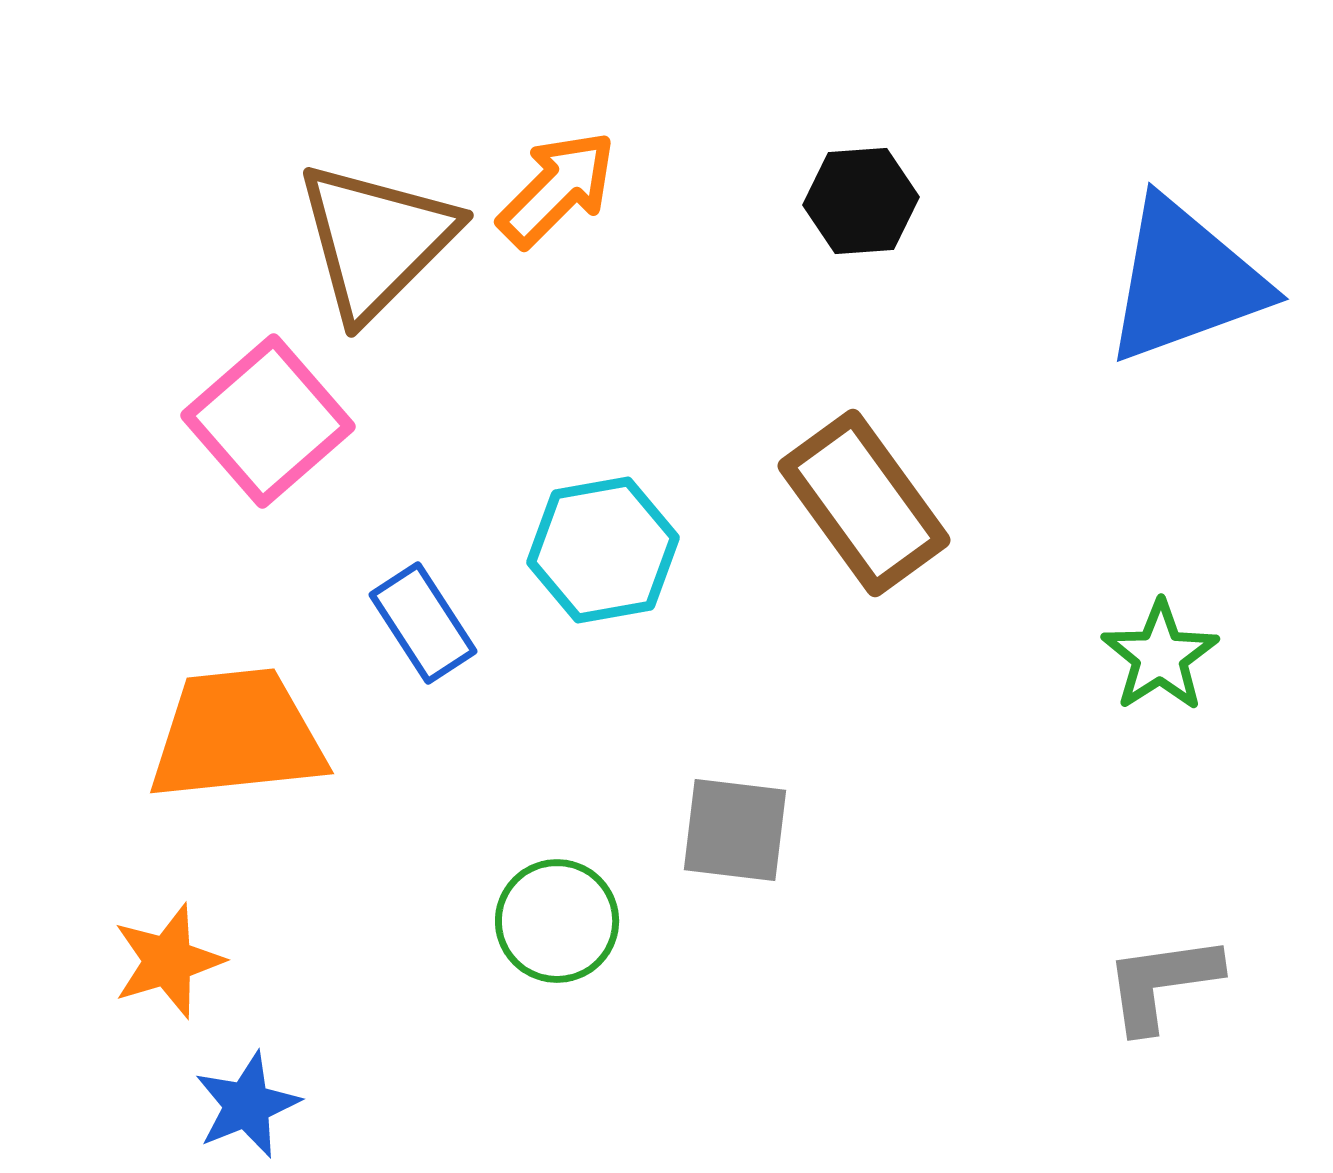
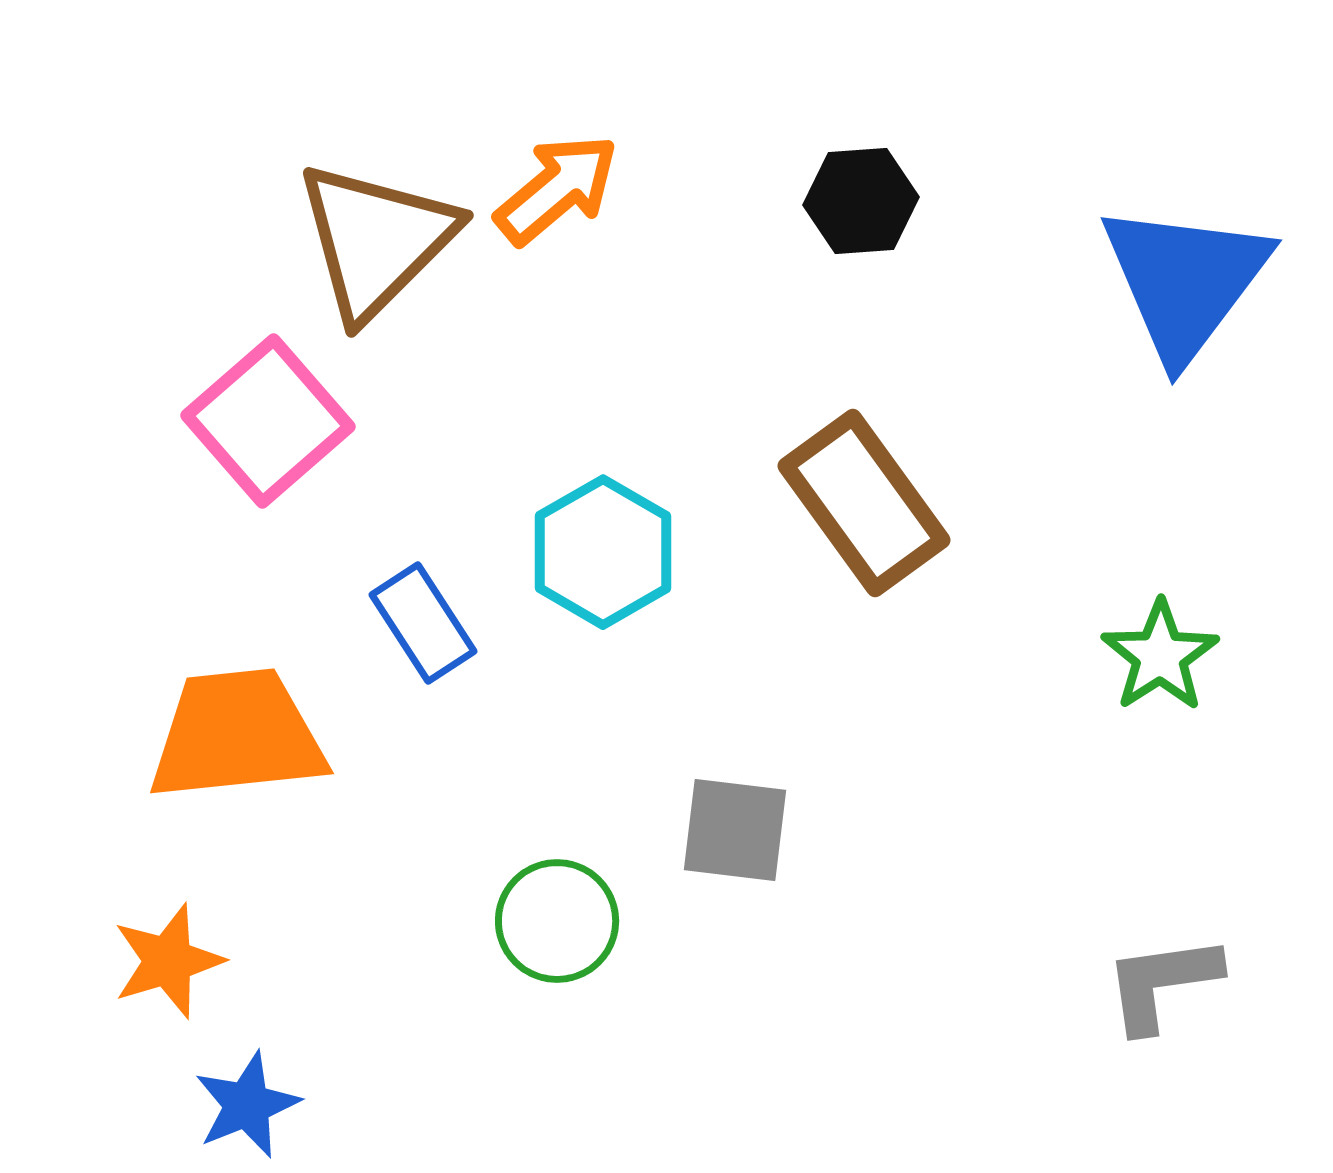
orange arrow: rotated 5 degrees clockwise
blue triangle: rotated 33 degrees counterclockwise
cyan hexagon: moved 2 px down; rotated 20 degrees counterclockwise
